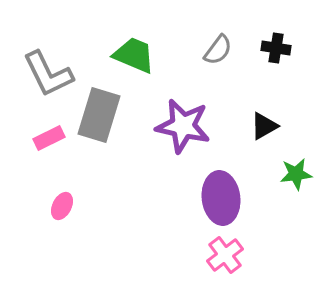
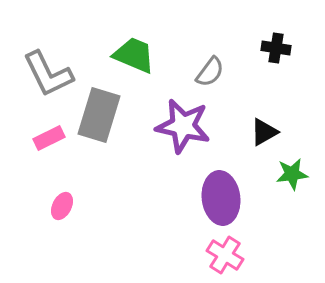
gray semicircle: moved 8 px left, 22 px down
black triangle: moved 6 px down
green star: moved 4 px left
pink cross: rotated 21 degrees counterclockwise
